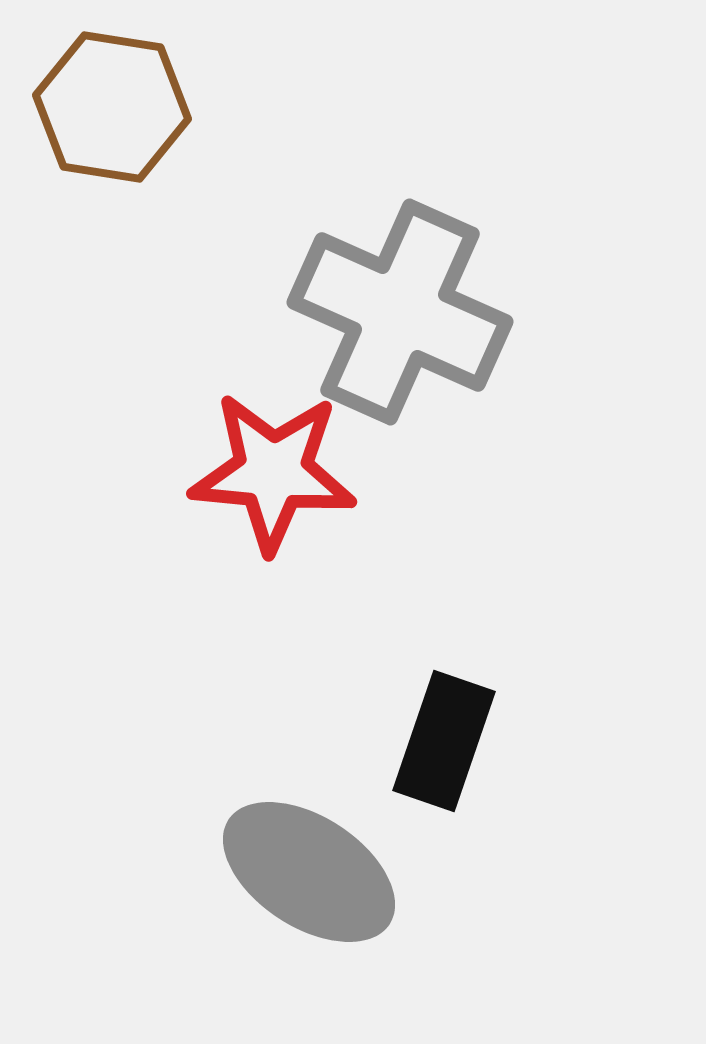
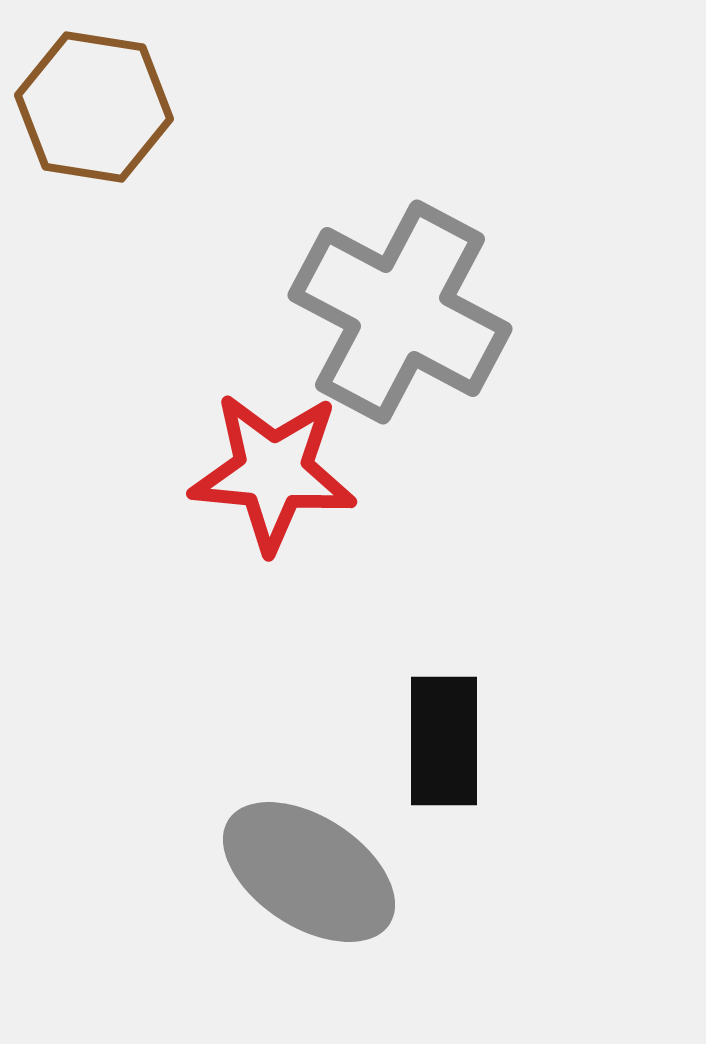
brown hexagon: moved 18 px left
gray cross: rotated 4 degrees clockwise
black rectangle: rotated 19 degrees counterclockwise
